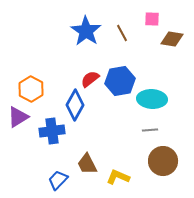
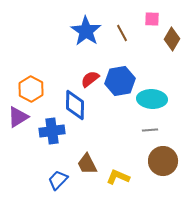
brown diamond: rotated 70 degrees counterclockwise
blue diamond: rotated 28 degrees counterclockwise
